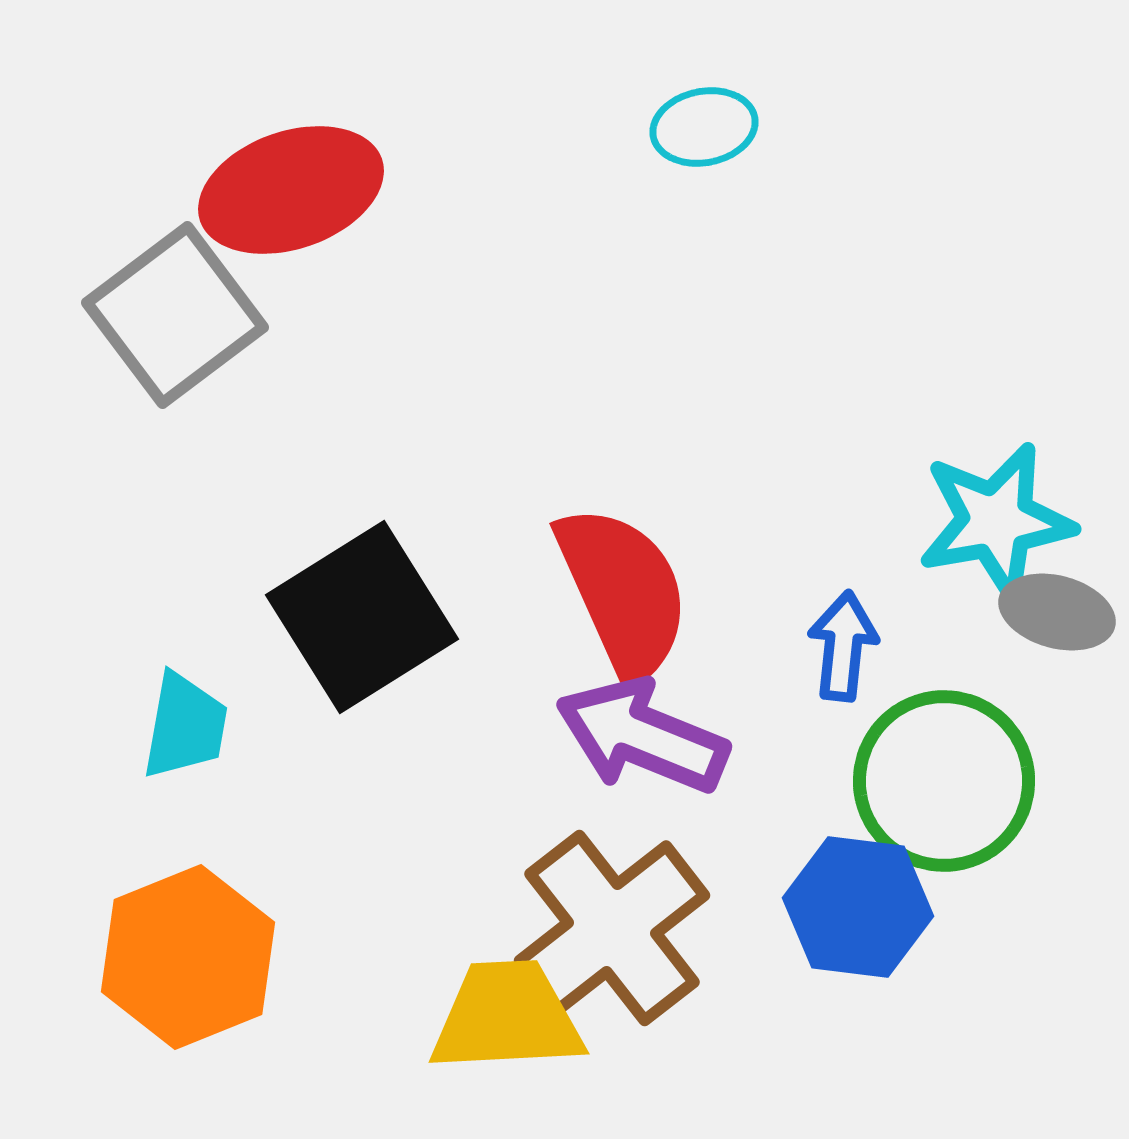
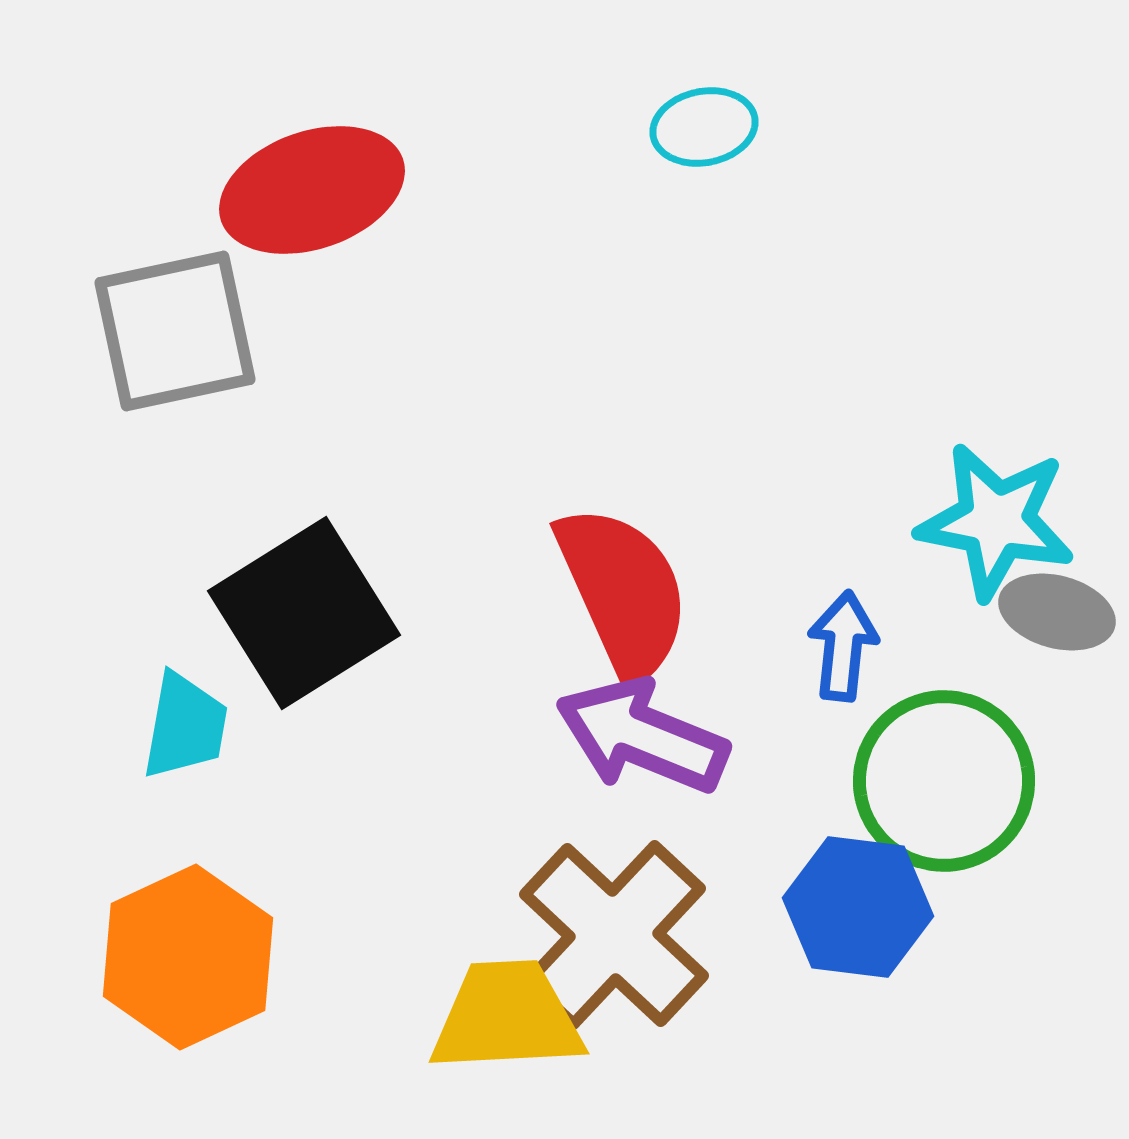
red ellipse: moved 21 px right
gray square: moved 16 px down; rotated 25 degrees clockwise
cyan star: rotated 21 degrees clockwise
black square: moved 58 px left, 4 px up
brown cross: moved 2 px right, 7 px down; rotated 9 degrees counterclockwise
orange hexagon: rotated 3 degrees counterclockwise
